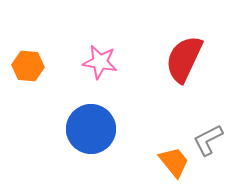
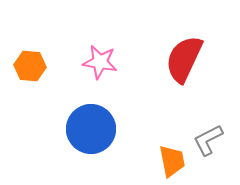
orange hexagon: moved 2 px right
orange trapezoid: moved 2 px left, 1 px up; rotated 28 degrees clockwise
